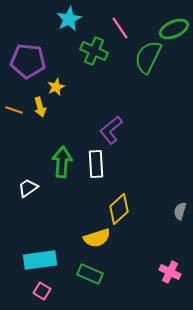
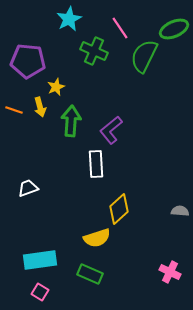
green semicircle: moved 4 px left, 1 px up
green arrow: moved 9 px right, 41 px up
white trapezoid: rotated 15 degrees clockwise
gray semicircle: rotated 78 degrees clockwise
pink square: moved 2 px left, 1 px down
